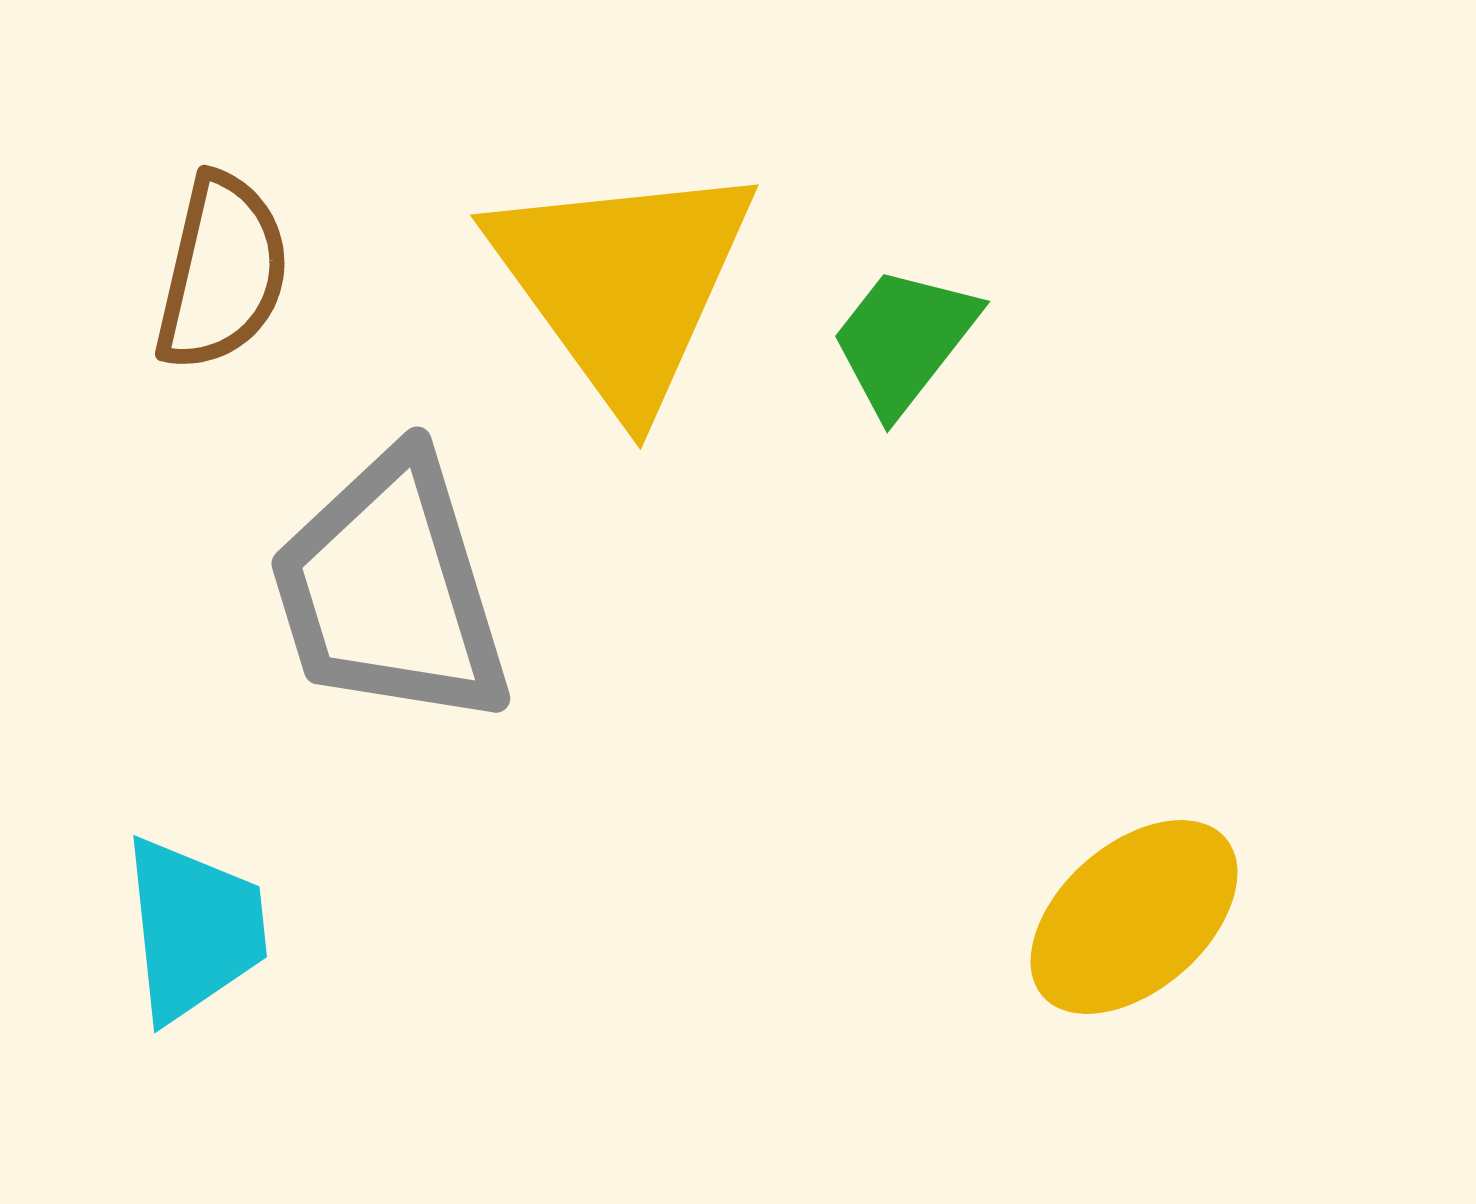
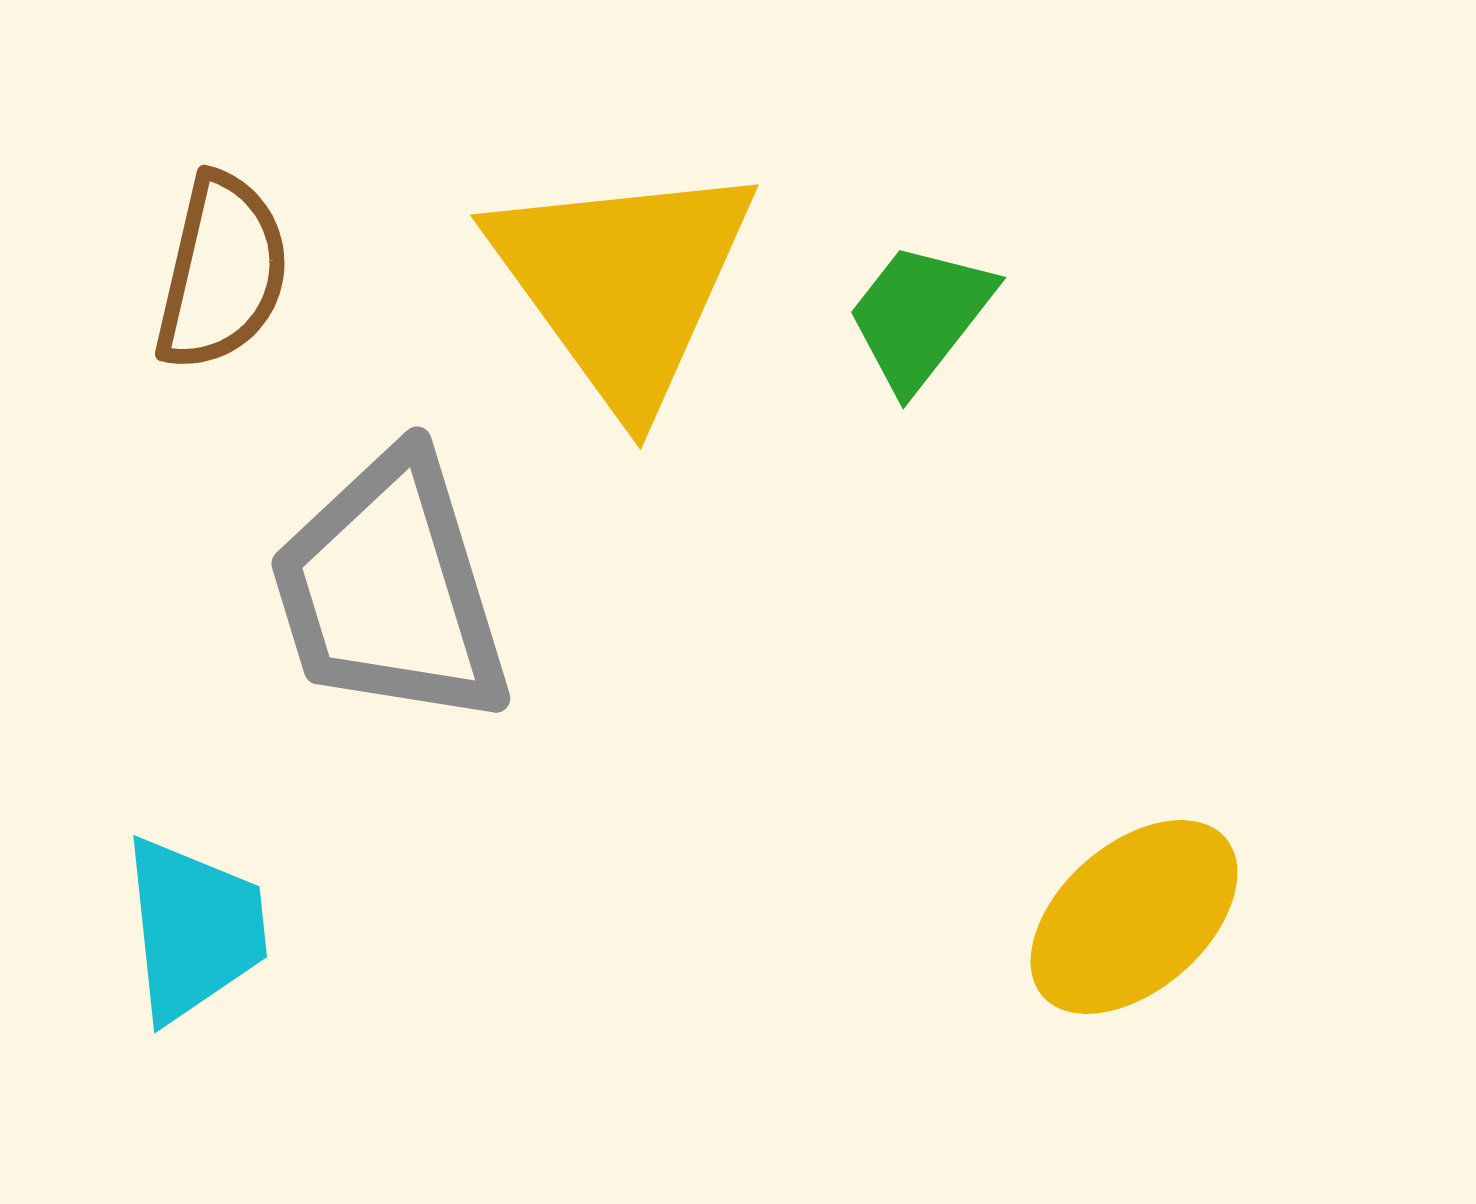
green trapezoid: moved 16 px right, 24 px up
